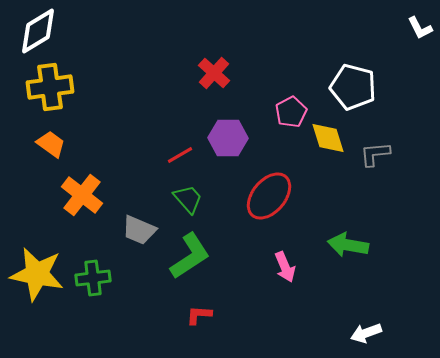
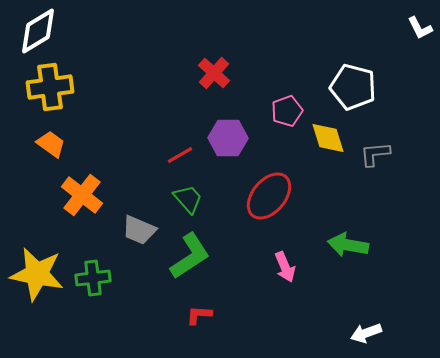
pink pentagon: moved 4 px left, 1 px up; rotated 8 degrees clockwise
